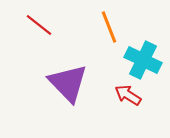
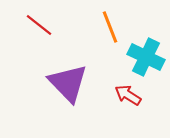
orange line: moved 1 px right
cyan cross: moved 3 px right, 3 px up
